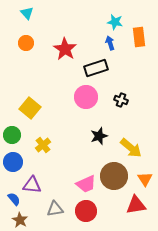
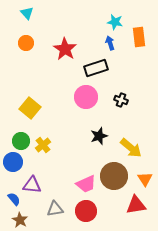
green circle: moved 9 px right, 6 px down
